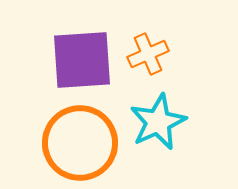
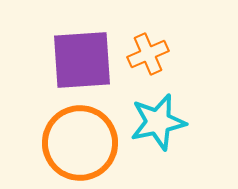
cyan star: rotated 12 degrees clockwise
